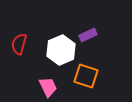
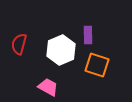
purple rectangle: rotated 66 degrees counterclockwise
orange square: moved 11 px right, 11 px up
pink trapezoid: rotated 35 degrees counterclockwise
